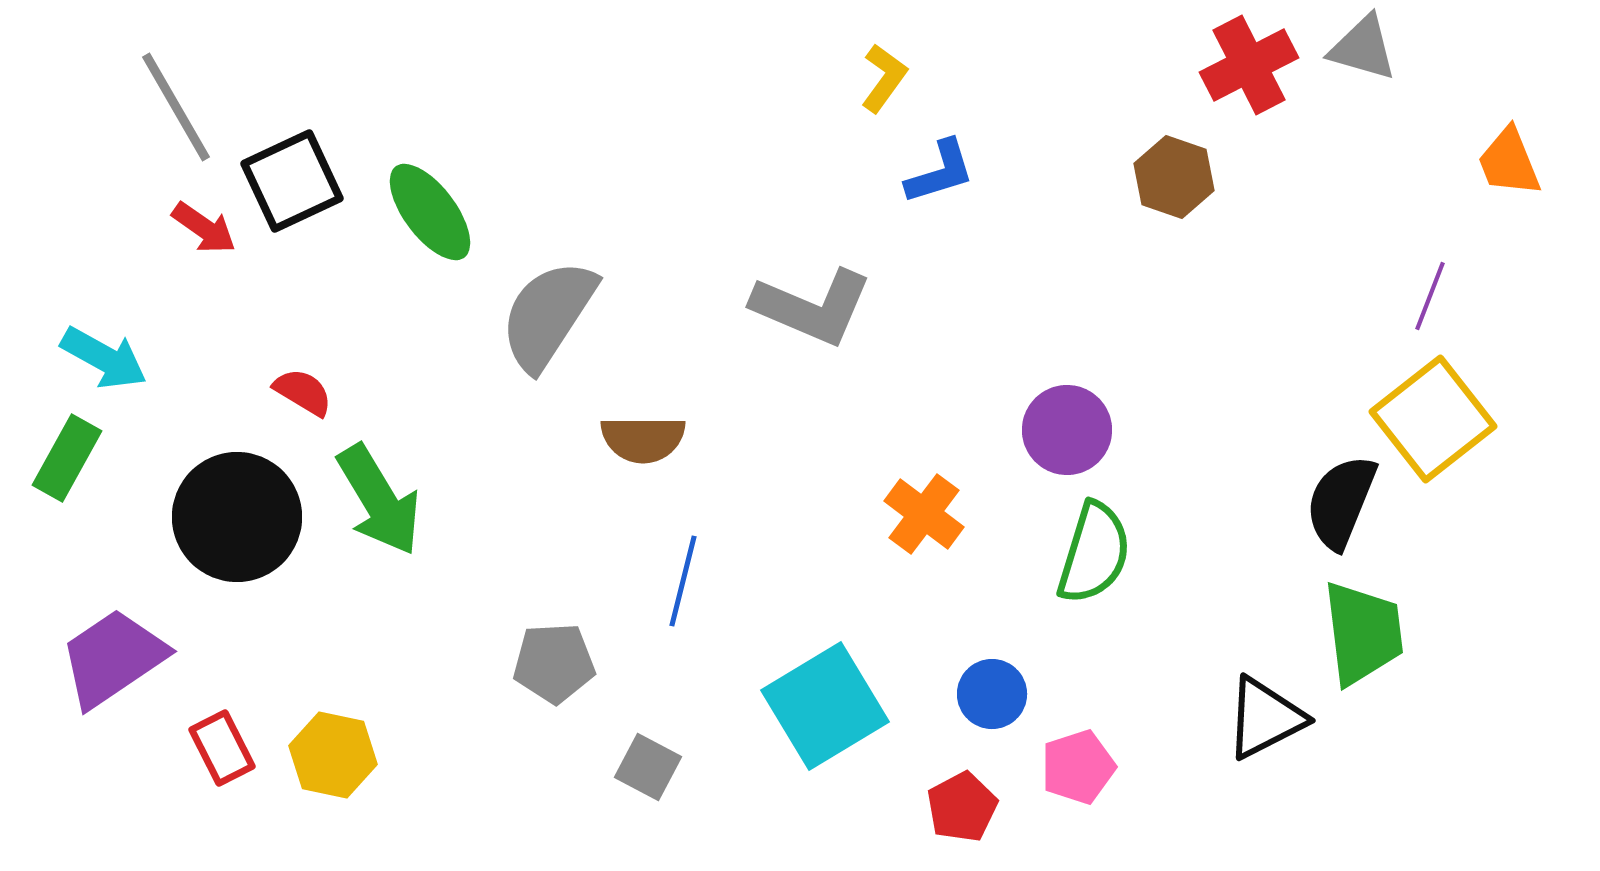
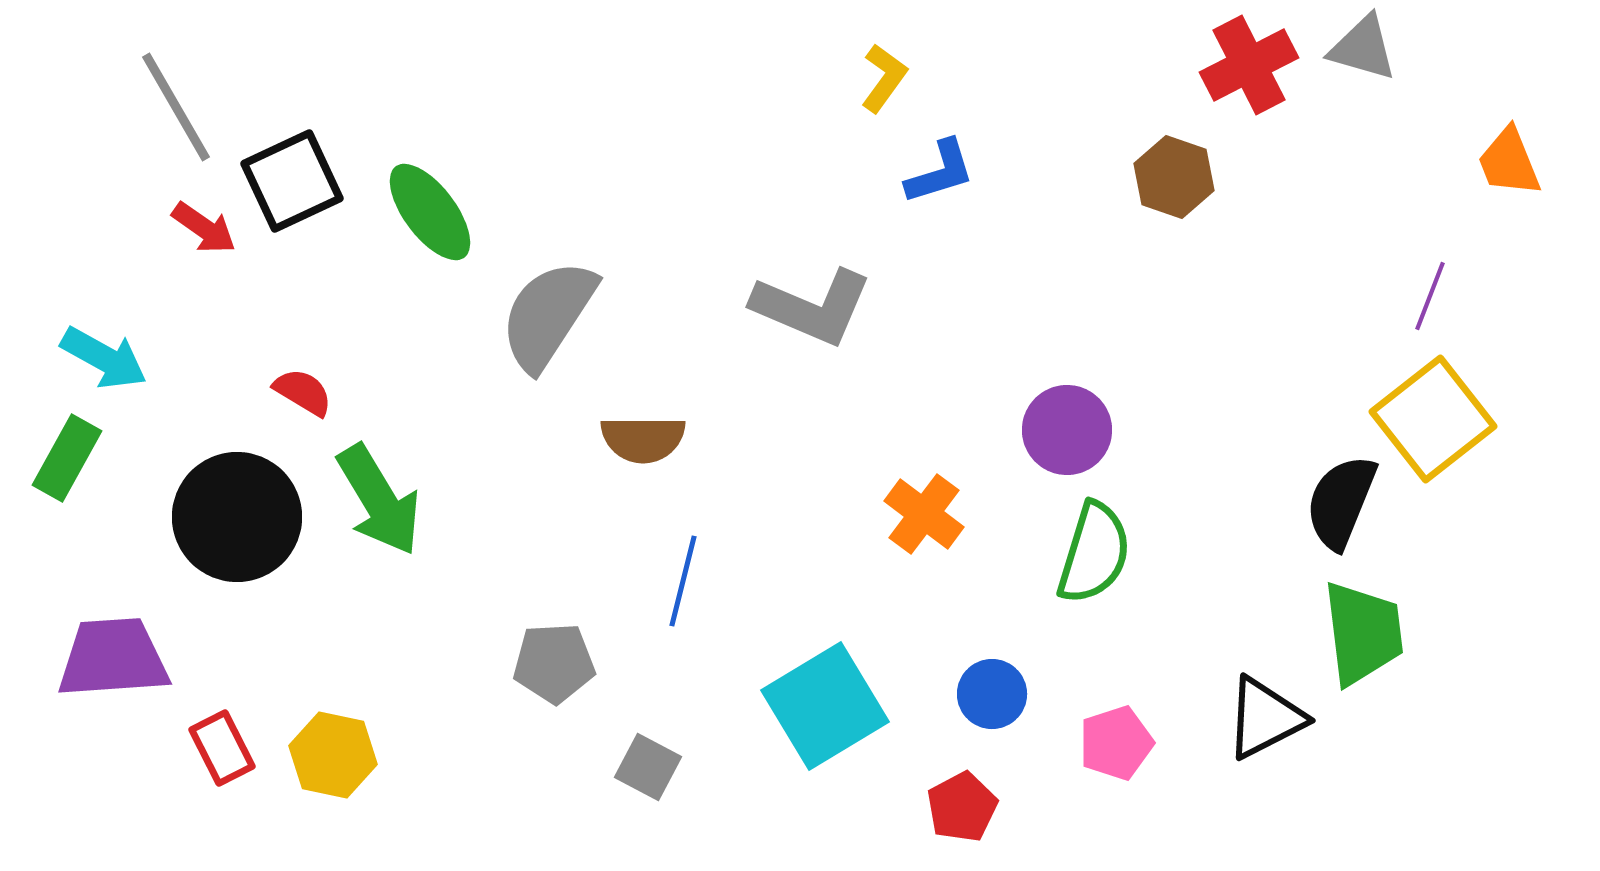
purple trapezoid: rotated 30 degrees clockwise
pink pentagon: moved 38 px right, 24 px up
